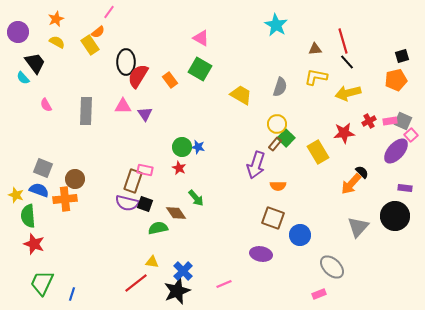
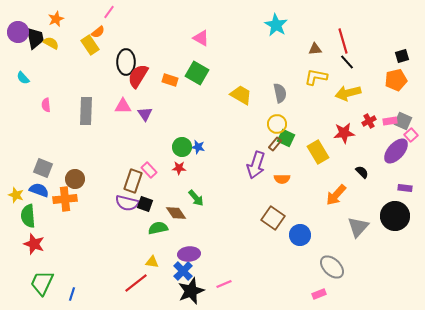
yellow semicircle at (57, 42): moved 6 px left, 1 px down
black trapezoid at (35, 63): moved 25 px up; rotated 25 degrees clockwise
green square at (200, 69): moved 3 px left, 4 px down
orange rectangle at (170, 80): rotated 35 degrees counterclockwise
gray semicircle at (280, 87): moved 6 px down; rotated 30 degrees counterclockwise
pink semicircle at (46, 105): rotated 24 degrees clockwise
green square at (286, 138): rotated 18 degrees counterclockwise
red star at (179, 168): rotated 24 degrees counterclockwise
pink rectangle at (145, 170): moved 4 px right; rotated 35 degrees clockwise
orange arrow at (351, 184): moved 15 px left, 11 px down
orange semicircle at (278, 186): moved 4 px right, 7 px up
brown square at (273, 218): rotated 15 degrees clockwise
purple ellipse at (261, 254): moved 72 px left; rotated 15 degrees counterclockwise
black star at (177, 291): moved 14 px right
